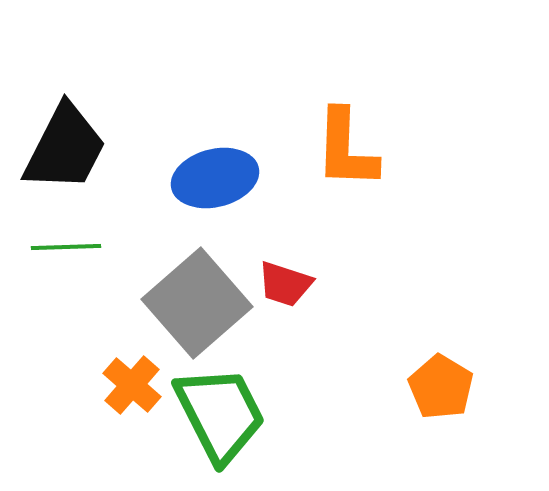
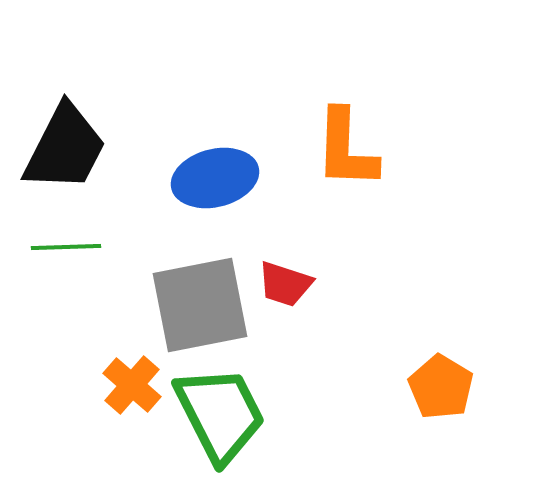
gray square: moved 3 px right, 2 px down; rotated 30 degrees clockwise
